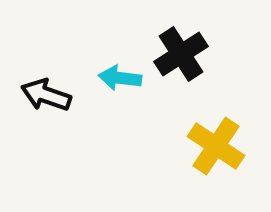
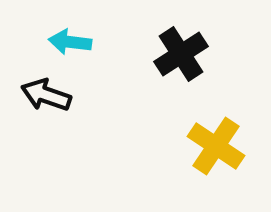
cyan arrow: moved 50 px left, 36 px up
